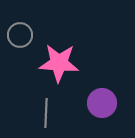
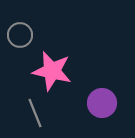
pink star: moved 7 px left, 8 px down; rotated 9 degrees clockwise
gray line: moved 11 px left; rotated 24 degrees counterclockwise
